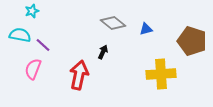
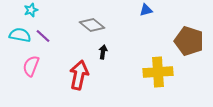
cyan star: moved 1 px left, 1 px up
gray diamond: moved 21 px left, 2 px down
blue triangle: moved 19 px up
brown pentagon: moved 3 px left
purple line: moved 9 px up
black arrow: rotated 16 degrees counterclockwise
pink semicircle: moved 2 px left, 3 px up
yellow cross: moved 3 px left, 2 px up
